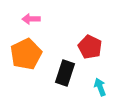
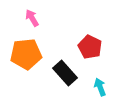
pink arrow: moved 1 px right, 1 px up; rotated 60 degrees clockwise
orange pentagon: rotated 20 degrees clockwise
black rectangle: rotated 60 degrees counterclockwise
